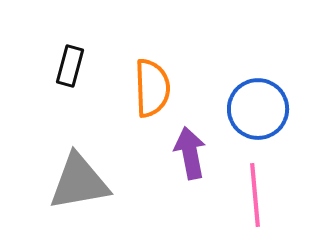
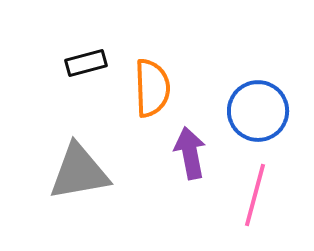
black rectangle: moved 16 px right, 3 px up; rotated 60 degrees clockwise
blue circle: moved 2 px down
gray triangle: moved 10 px up
pink line: rotated 20 degrees clockwise
